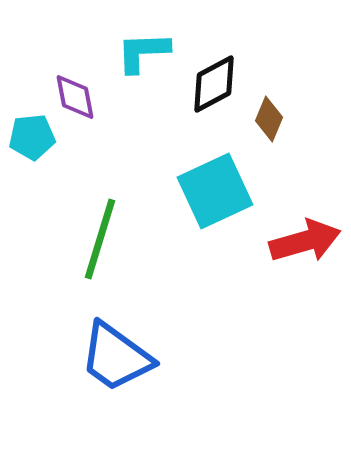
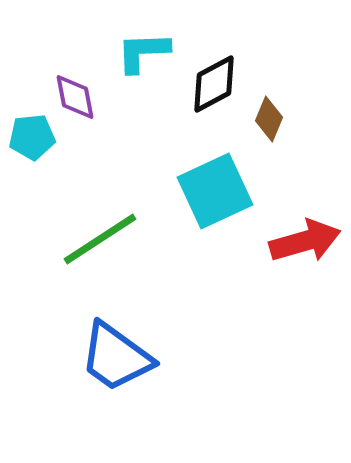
green line: rotated 40 degrees clockwise
